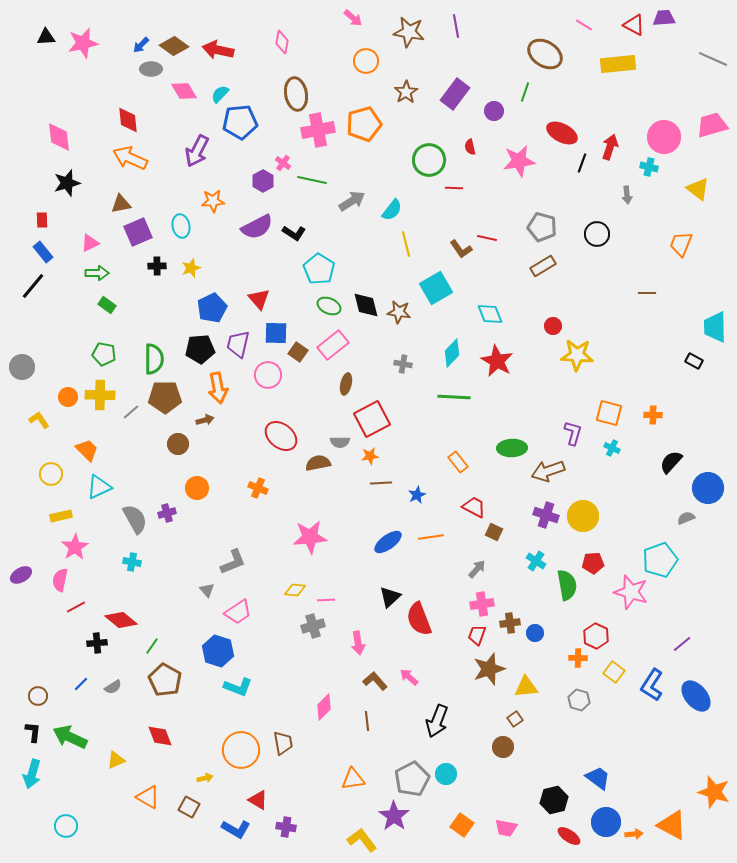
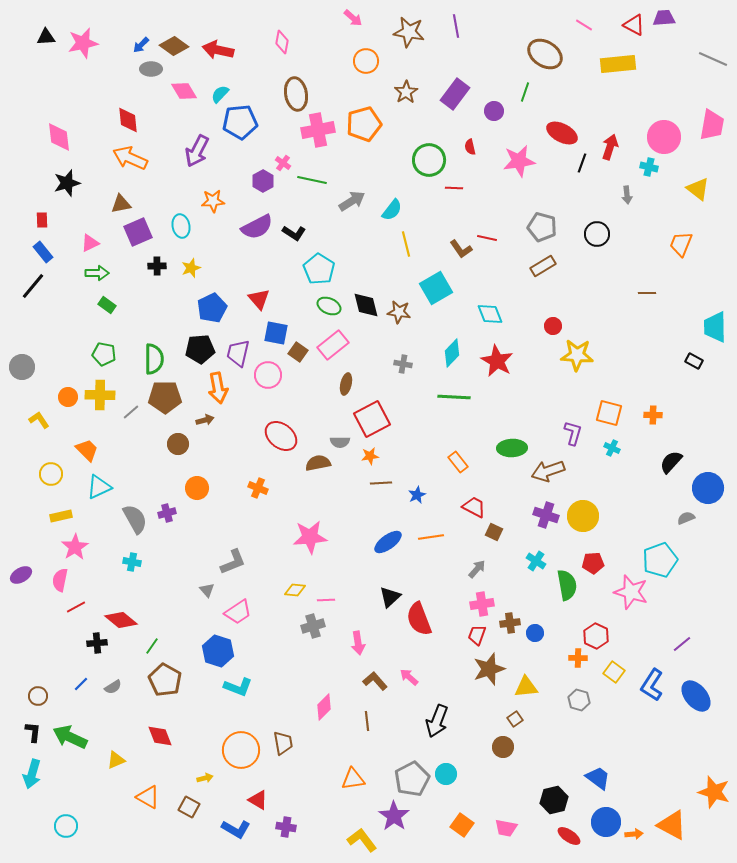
pink trapezoid at (712, 125): rotated 116 degrees clockwise
blue square at (276, 333): rotated 10 degrees clockwise
purple trapezoid at (238, 344): moved 9 px down
